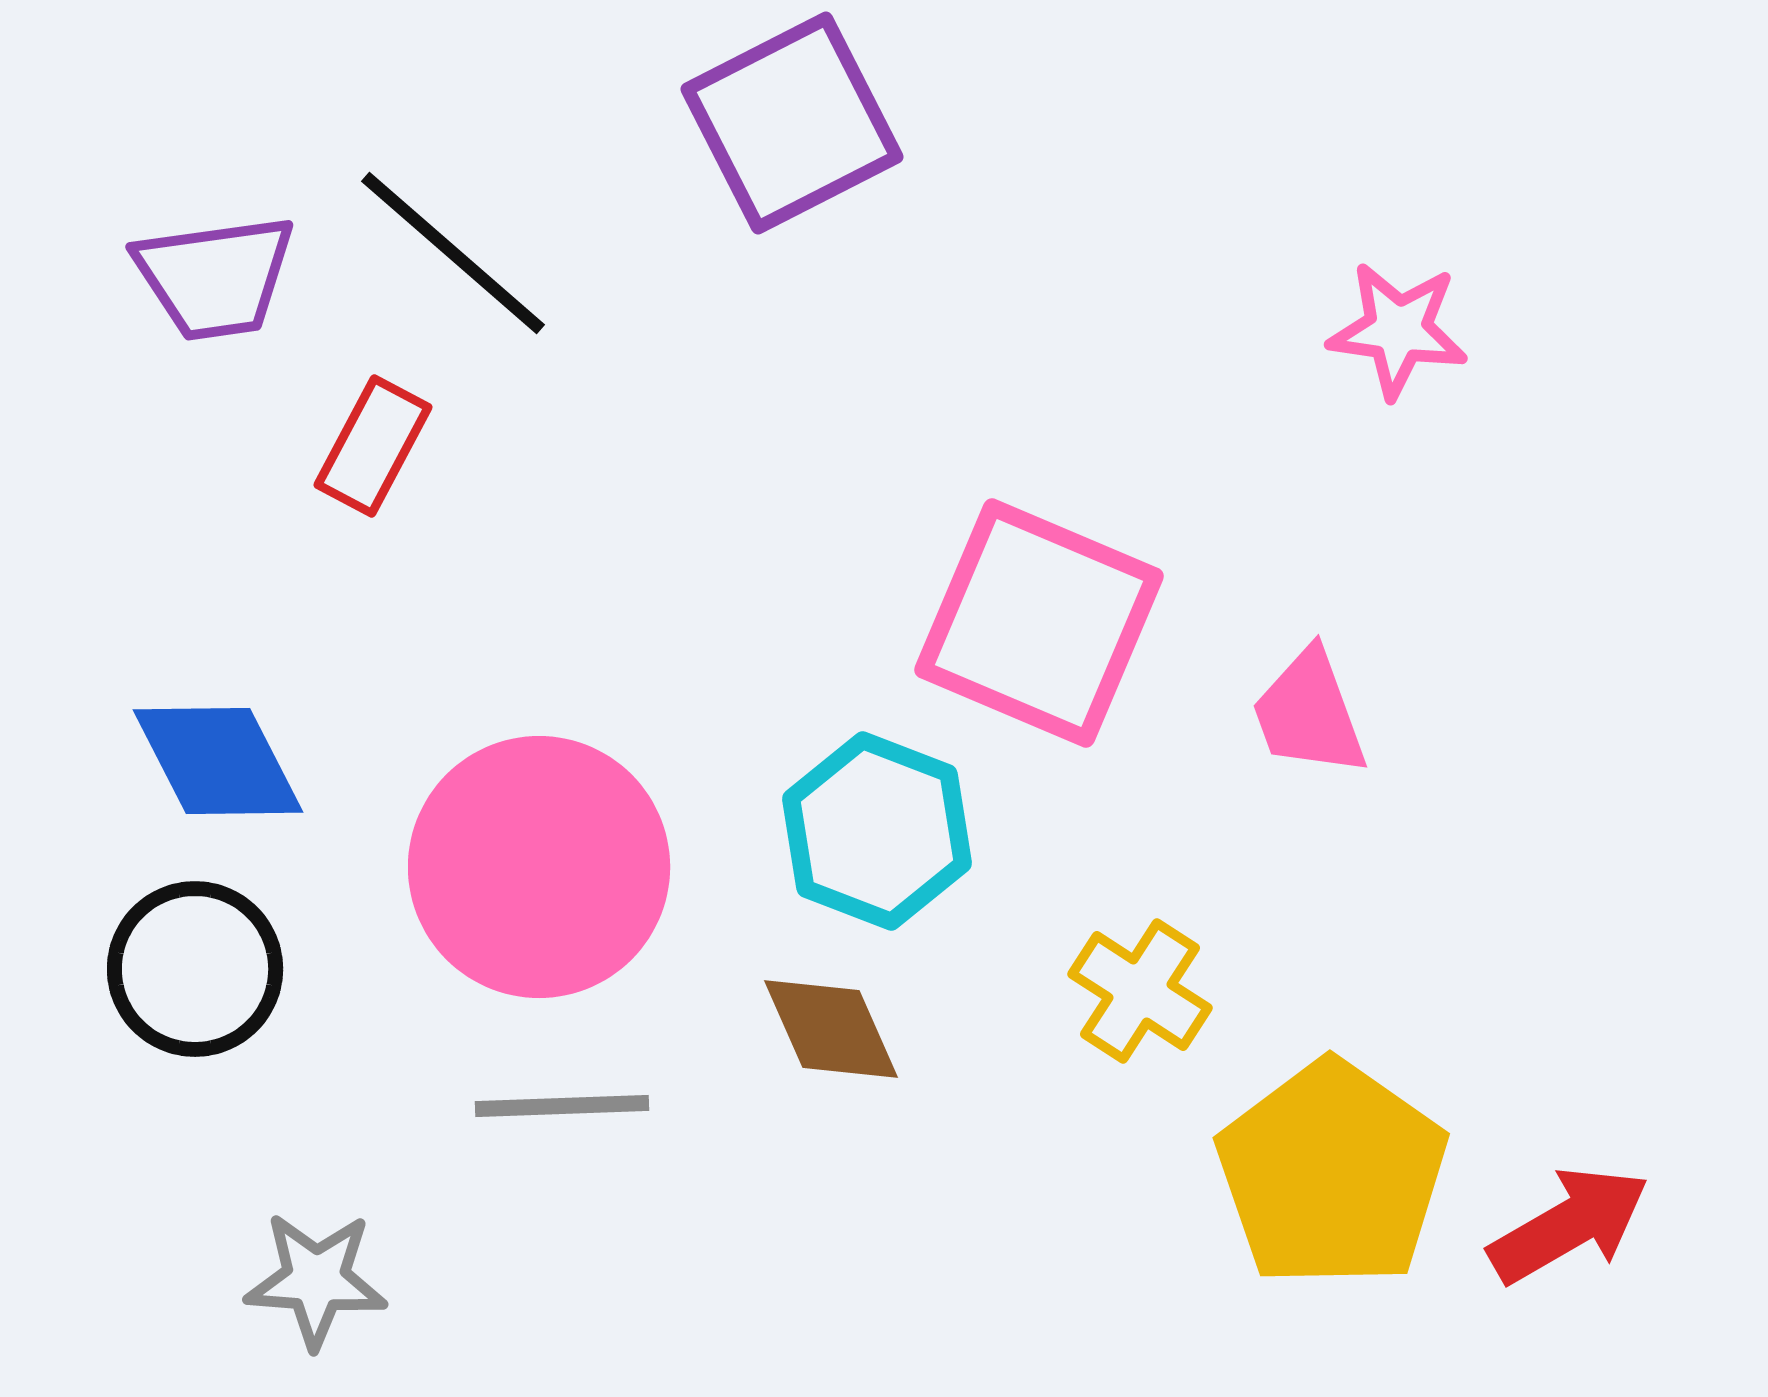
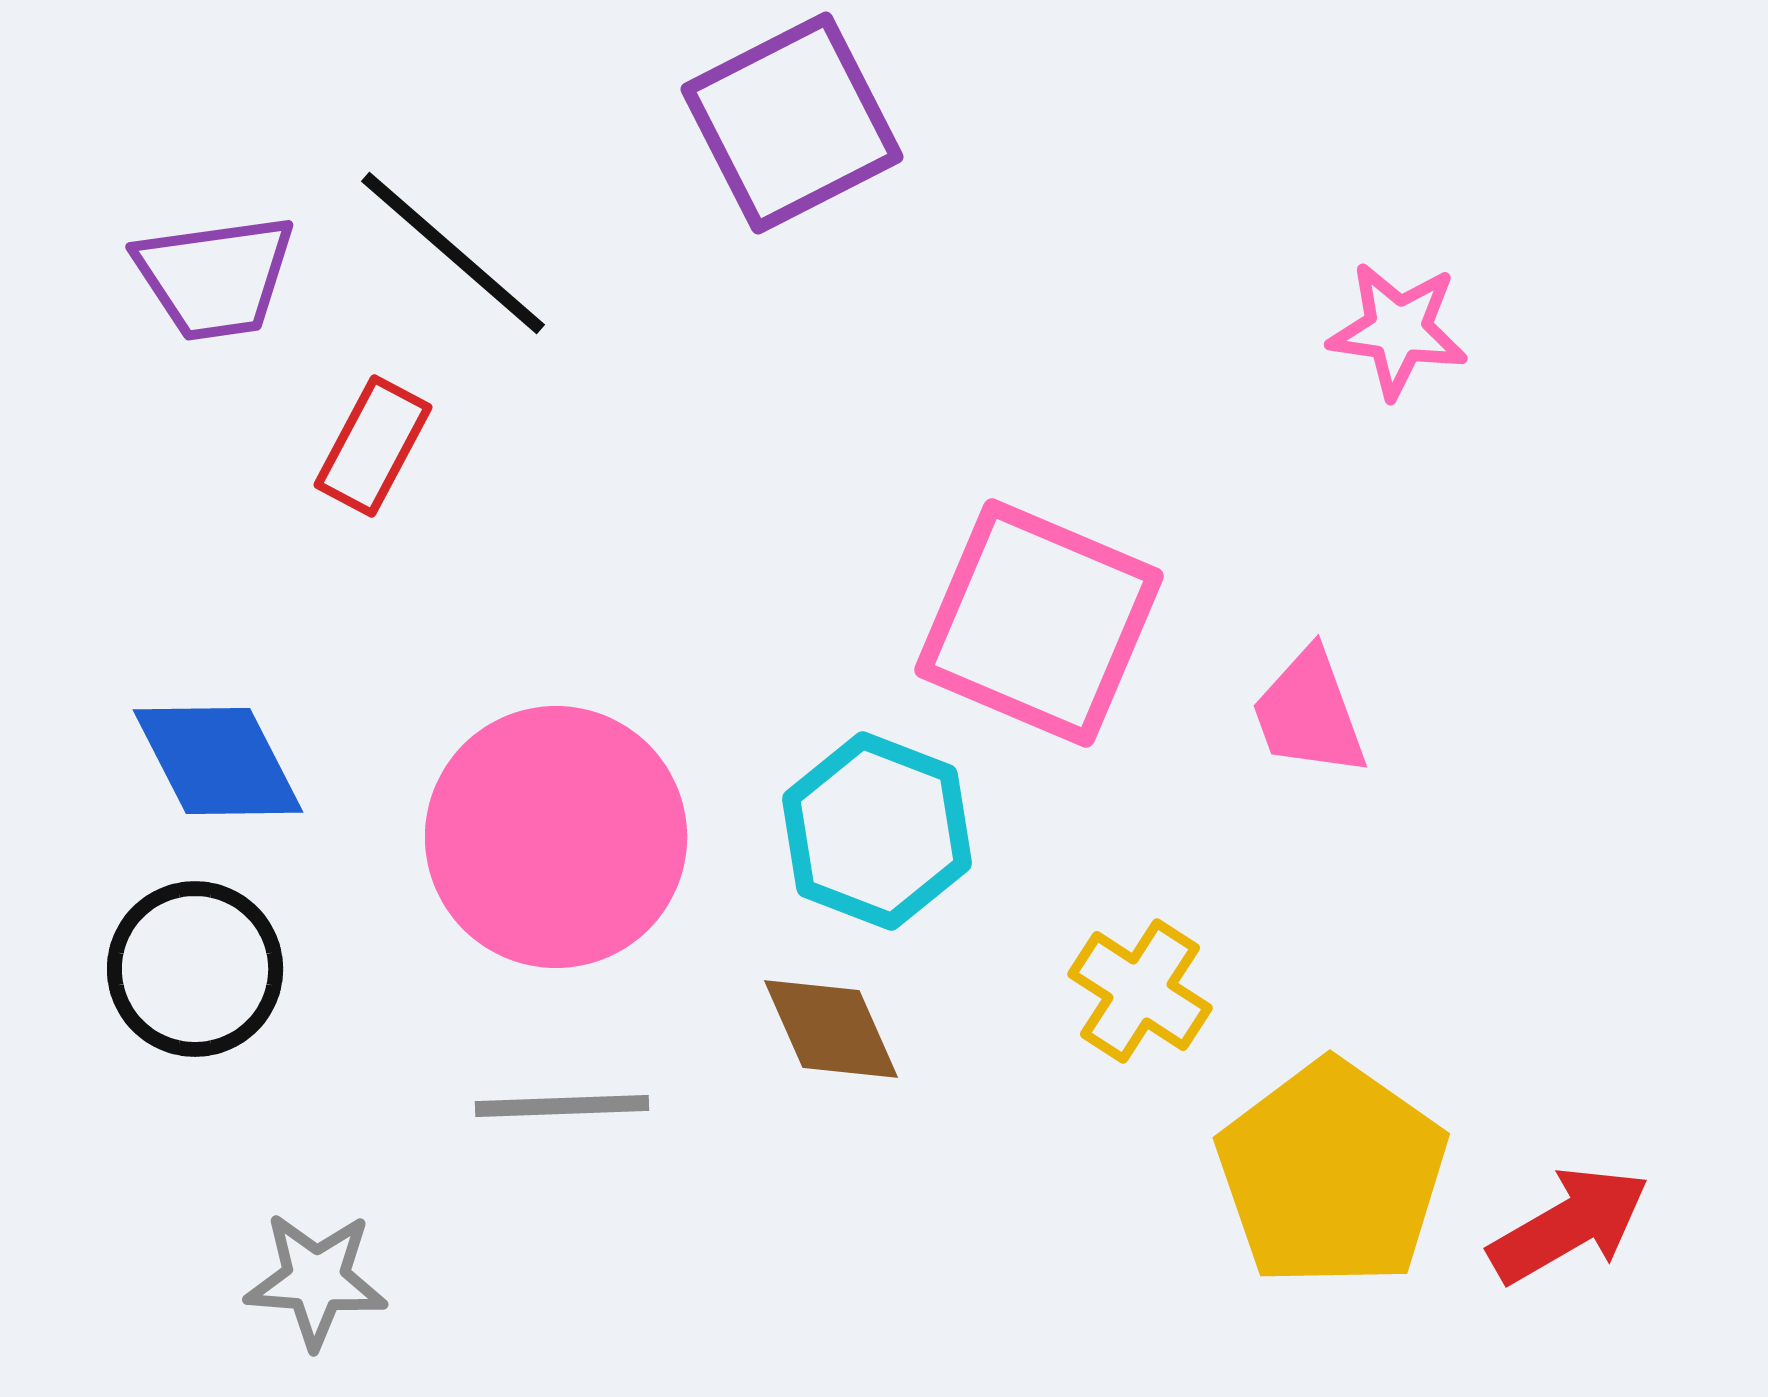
pink circle: moved 17 px right, 30 px up
